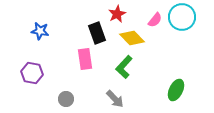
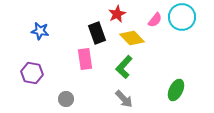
gray arrow: moved 9 px right
